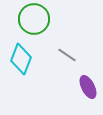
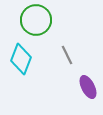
green circle: moved 2 px right, 1 px down
gray line: rotated 30 degrees clockwise
